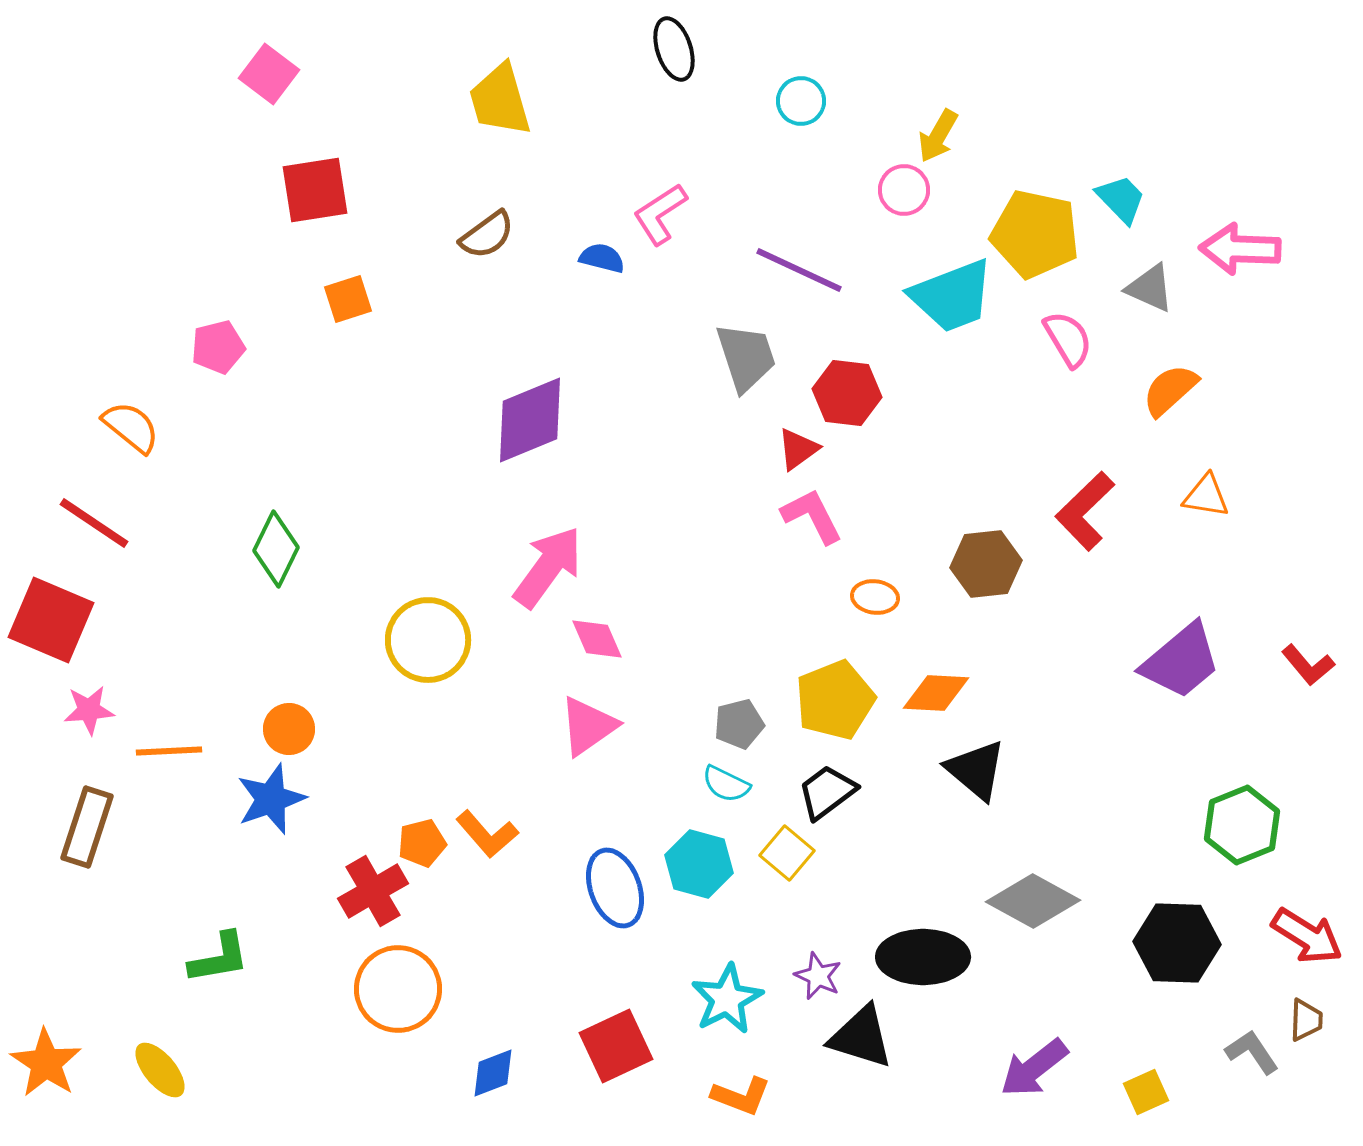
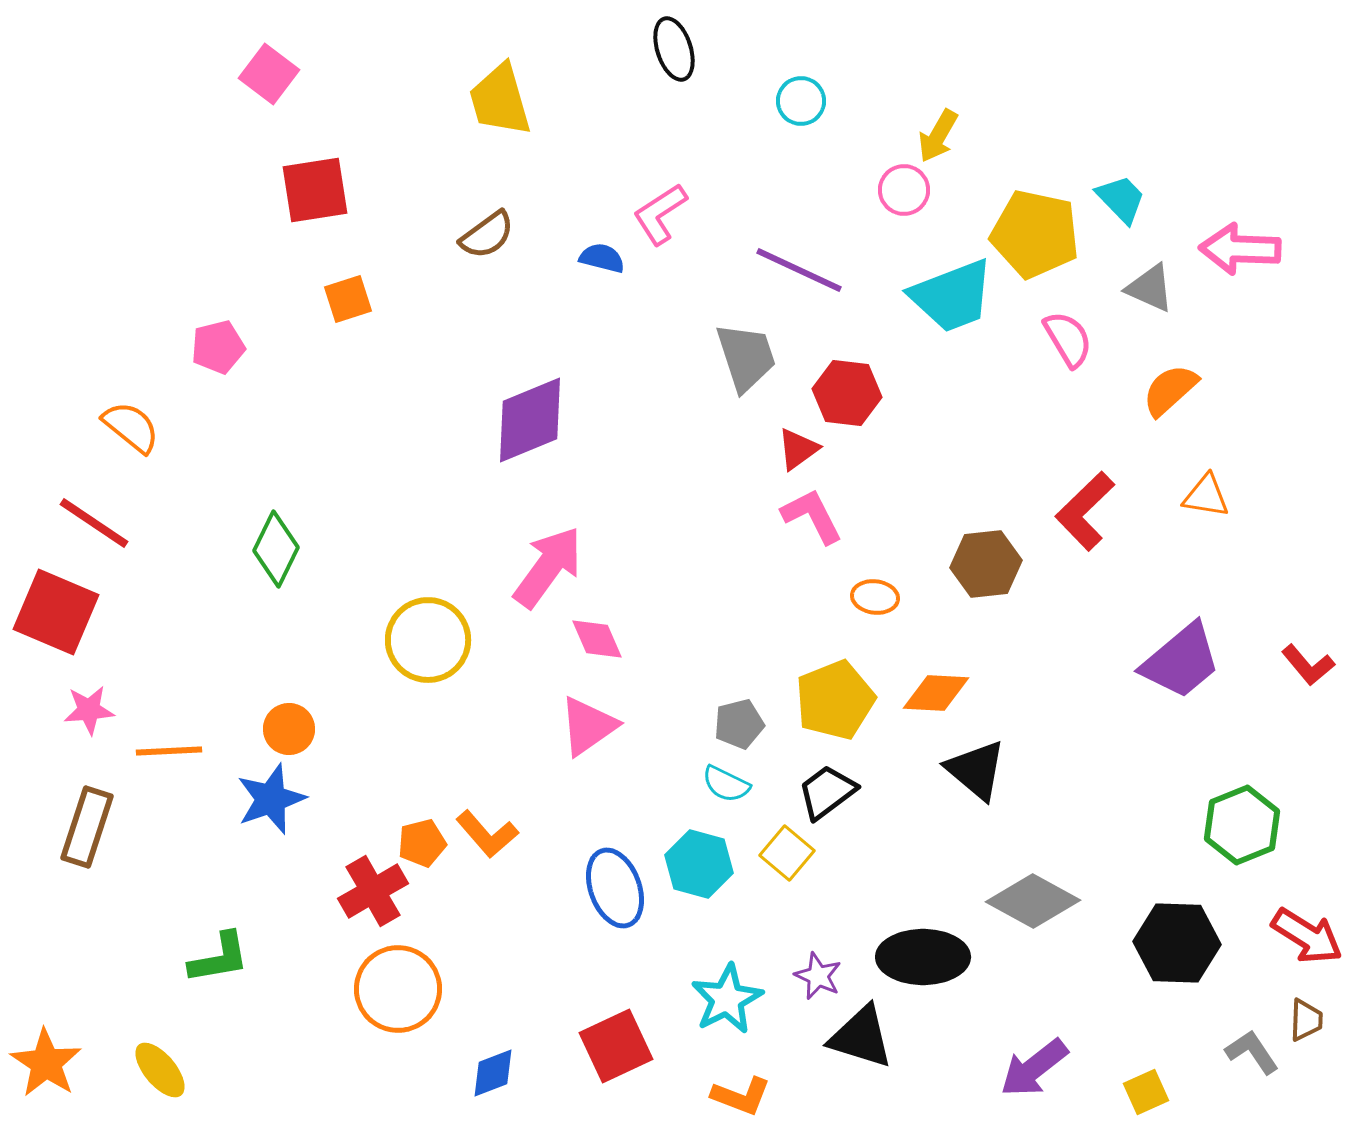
red square at (51, 620): moved 5 px right, 8 px up
